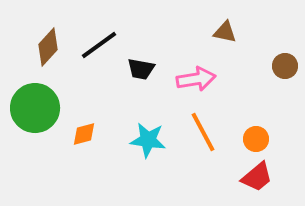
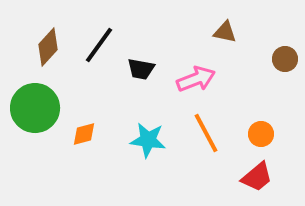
black line: rotated 18 degrees counterclockwise
brown circle: moved 7 px up
pink arrow: rotated 12 degrees counterclockwise
orange line: moved 3 px right, 1 px down
orange circle: moved 5 px right, 5 px up
